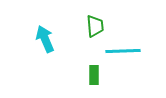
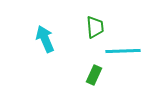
green trapezoid: moved 1 px down
green rectangle: rotated 24 degrees clockwise
